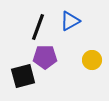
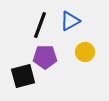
black line: moved 2 px right, 2 px up
yellow circle: moved 7 px left, 8 px up
